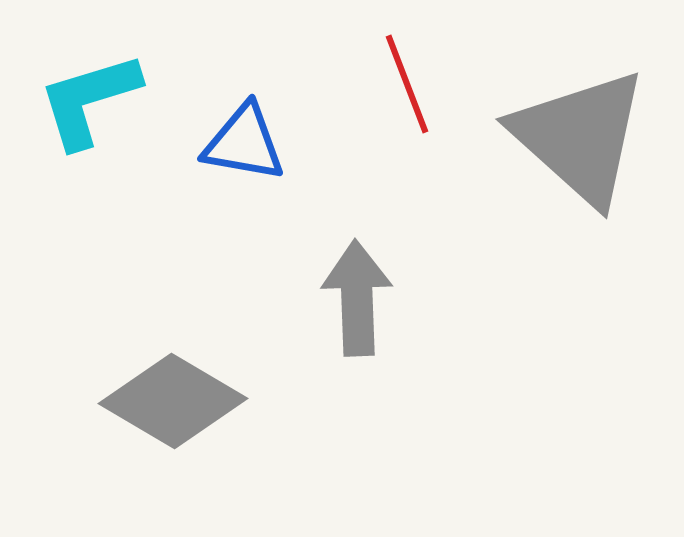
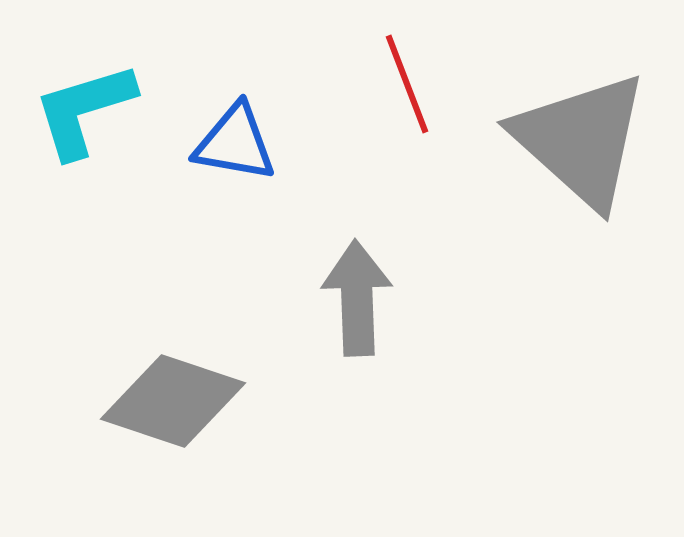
cyan L-shape: moved 5 px left, 10 px down
gray triangle: moved 1 px right, 3 px down
blue triangle: moved 9 px left
gray diamond: rotated 12 degrees counterclockwise
